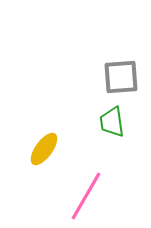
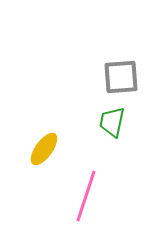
green trapezoid: rotated 20 degrees clockwise
pink line: rotated 12 degrees counterclockwise
